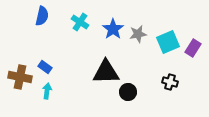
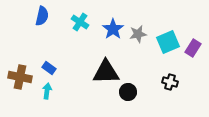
blue rectangle: moved 4 px right, 1 px down
